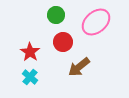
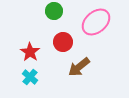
green circle: moved 2 px left, 4 px up
